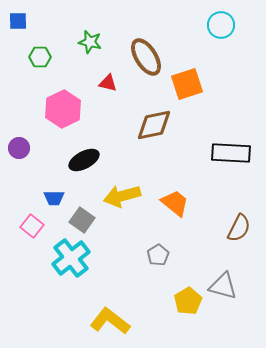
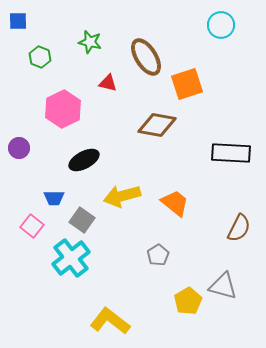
green hexagon: rotated 20 degrees clockwise
brown diamond: moved 3 px right; rotated 21 degrees clockwise
